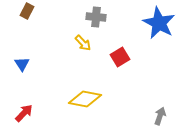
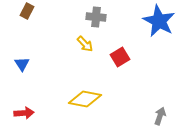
blue star: moved 2 px up
yellow arrow: moved 2 px right, 1 px down
red arrow: rotated 42 degrees clockwise
